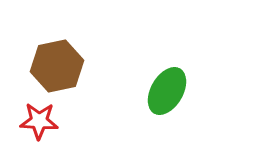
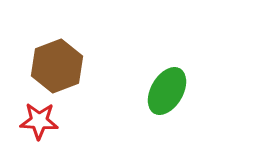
brown hexagon: rotated 9 degrees counterclockwise
